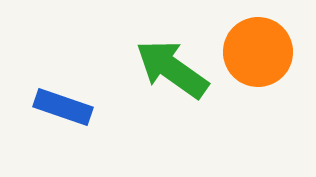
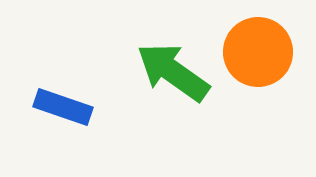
green arrow: moved 1 px right, 3 px down
